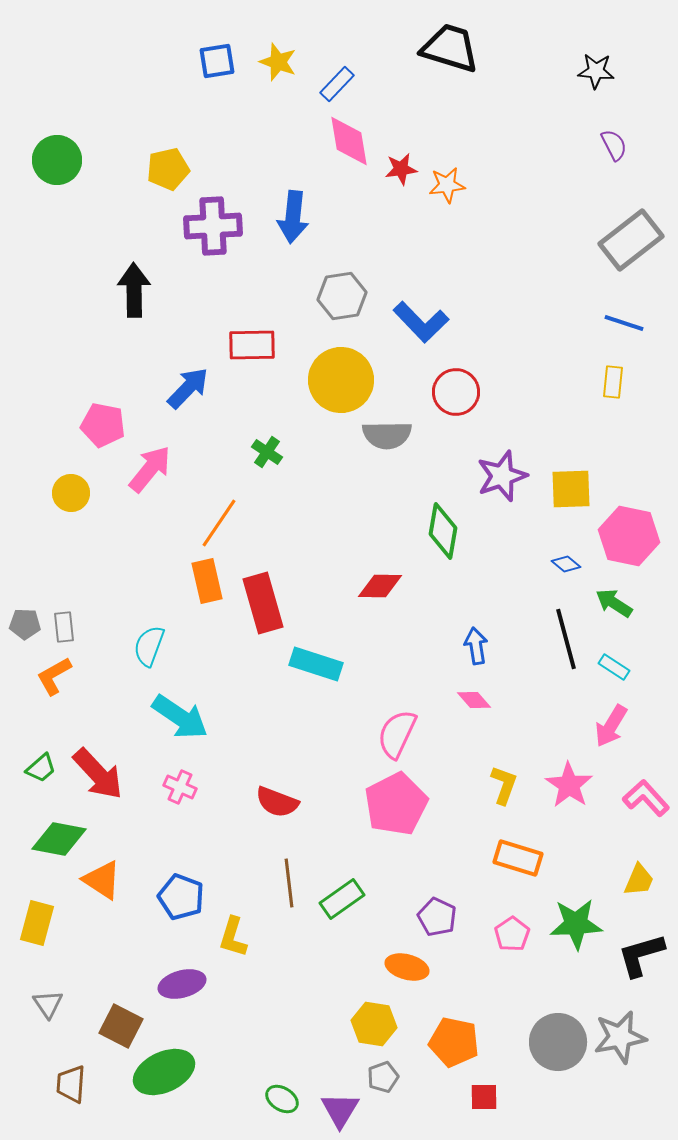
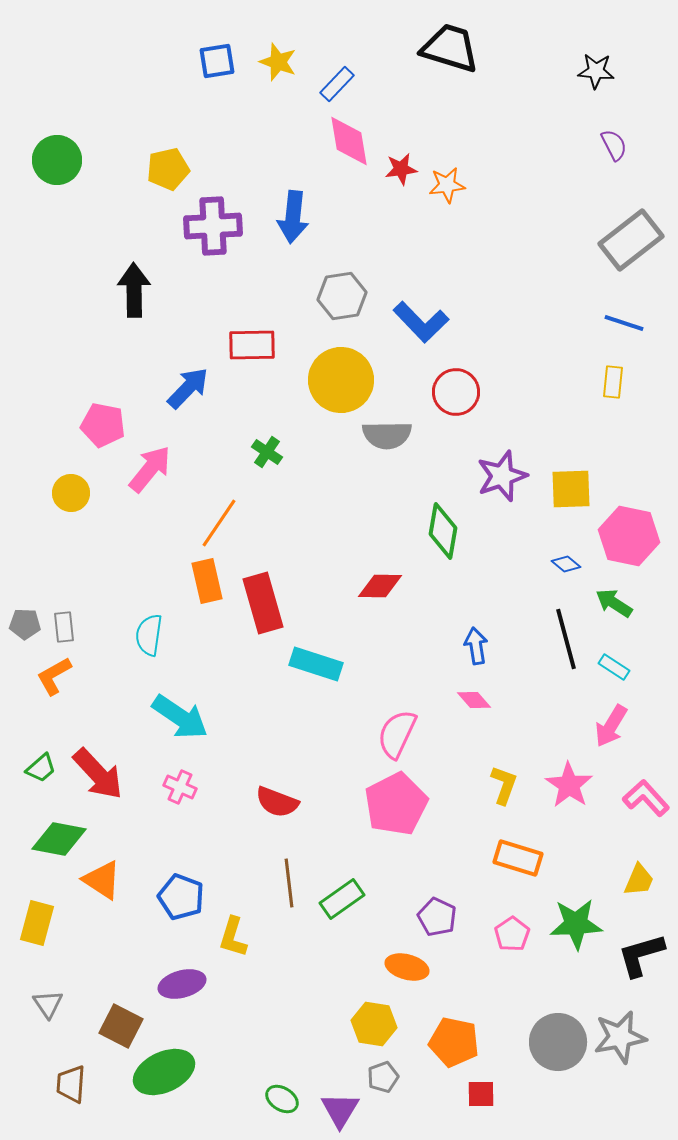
cyan semicircle at (149, 646): moved 11 px up; rotated 12 degrees counterclockwise
red square at (484, 1097): moved 3 px left, 3 px up
